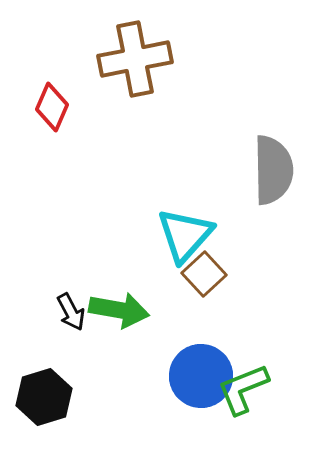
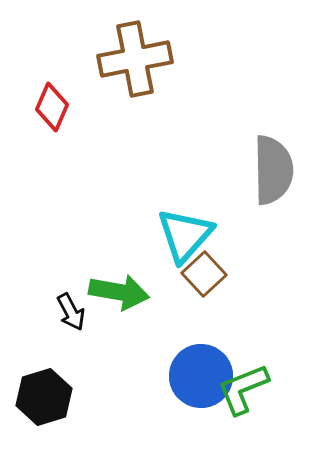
green arrow: moved 18 px up
